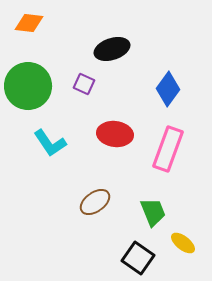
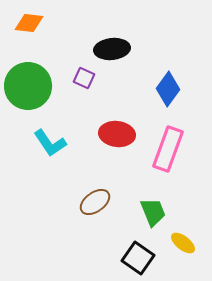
black ellipse: rotated 12 degrees clockwise
purple square: moved 6 px up
red ellipse: moved 2 px right
